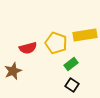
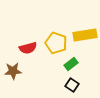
brown star: rotated 18 degrees clockwise
